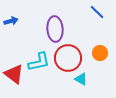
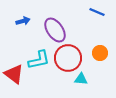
blue line: rotated 21 degrees counterclockwise
blue arrow: moved 12 px right
purple ellipse: moved 1 px down; rotated 30 degrees counterclockwise
cyan L-shape: moved 2 px up
cyan triangle: rotated 24 degrees counterclockwise
